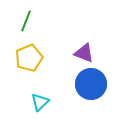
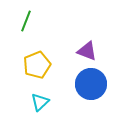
purple triangle: moved 3 px right, 2 px up
yellow pentagon: moved 8 px right, 7 px down
